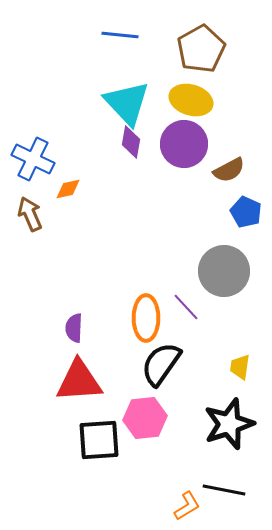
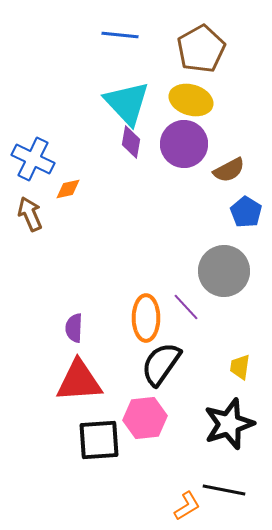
blue pentagon: rotated 8 degrees clockwise
